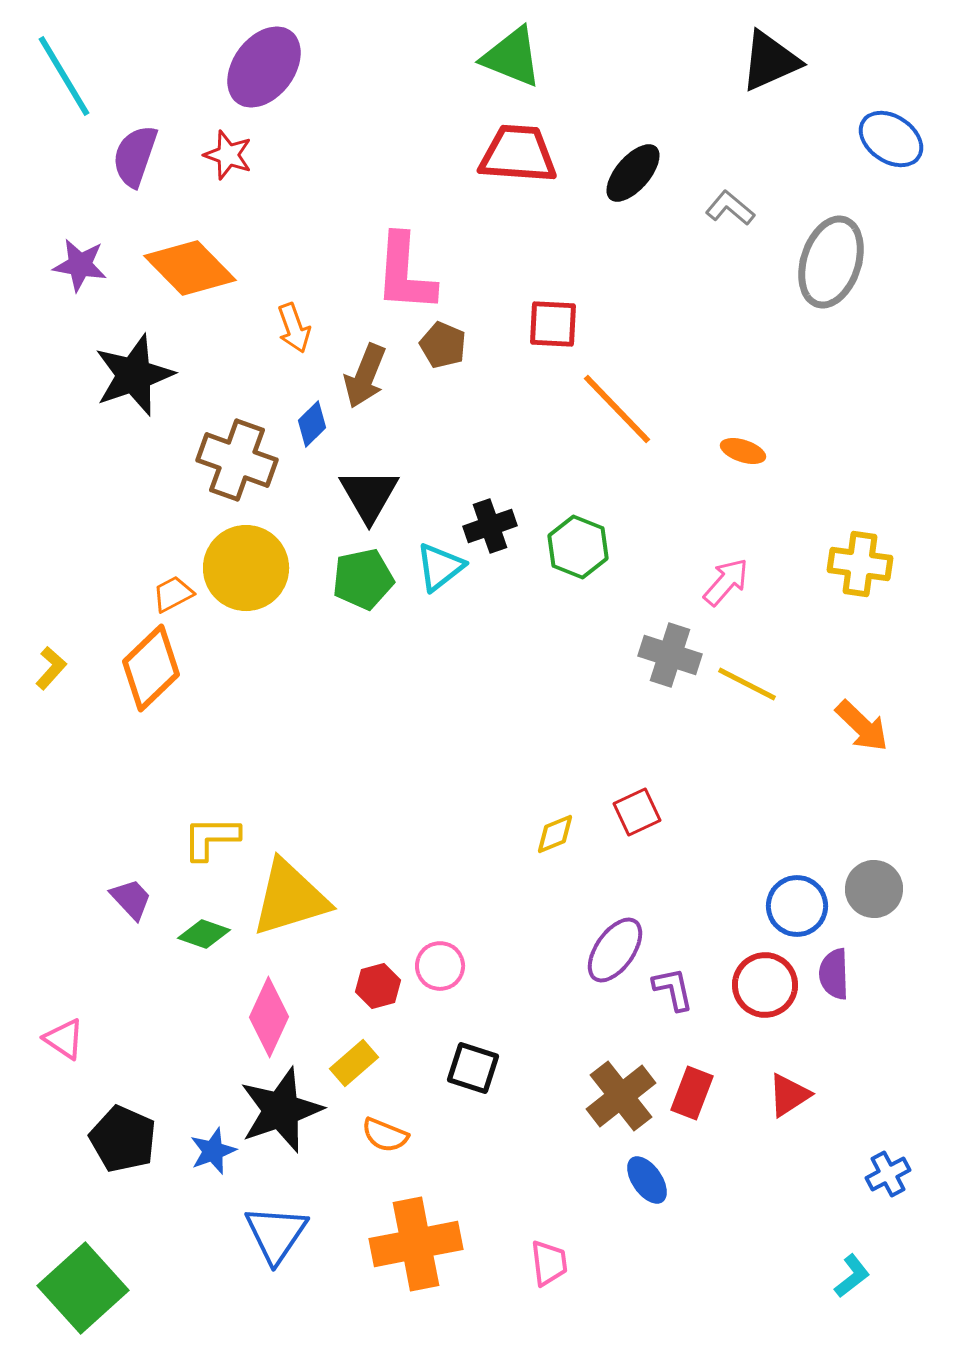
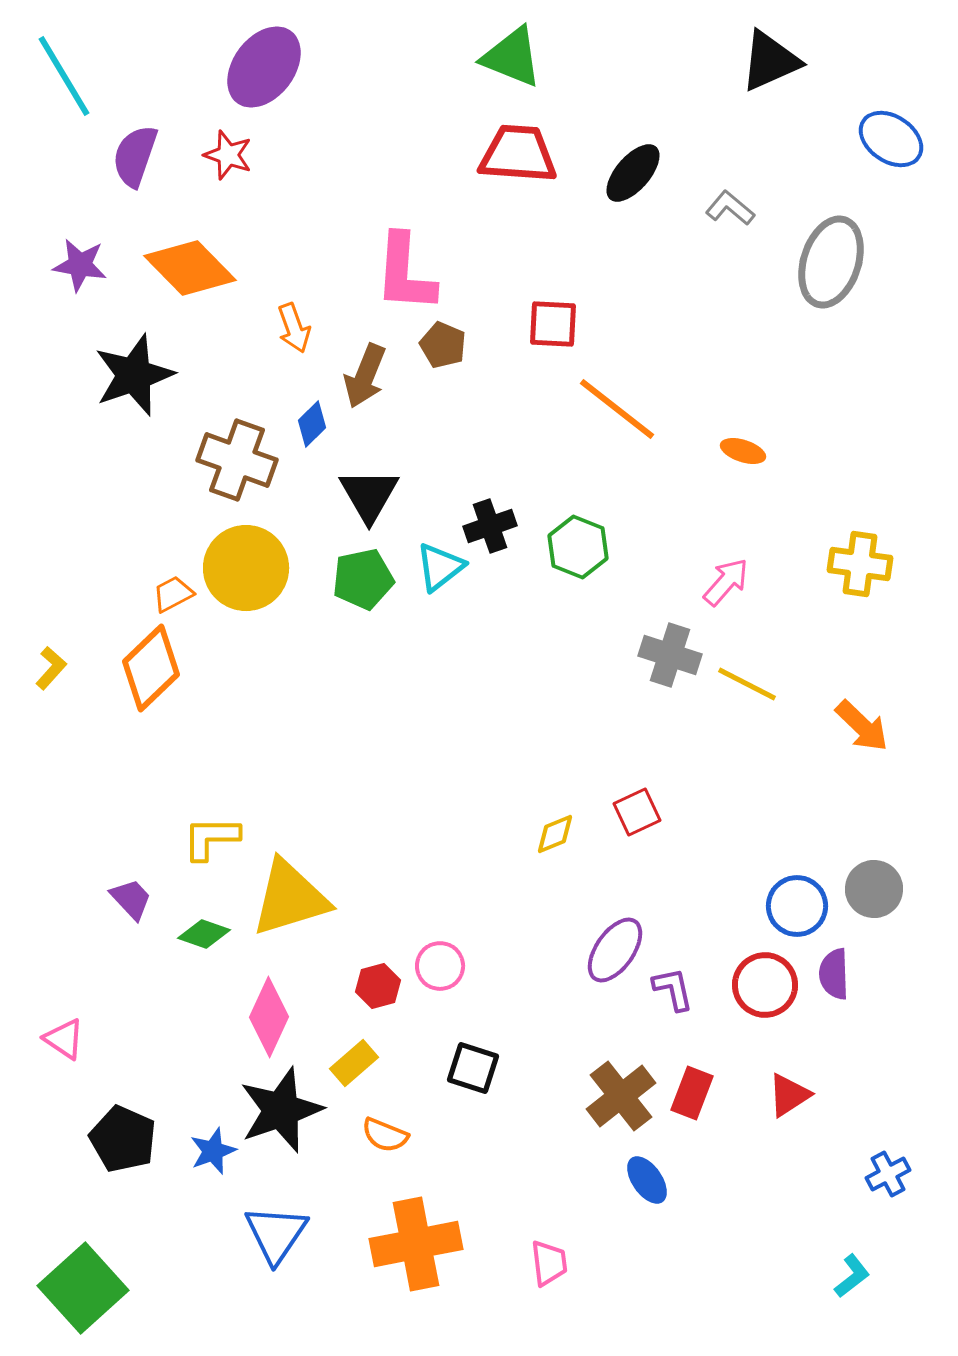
orange line at (617, 409): rotated 8 degrees counterclockwise
